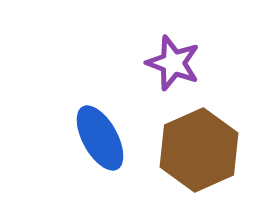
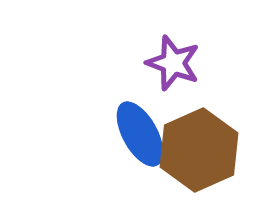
blue ellipse: moved 40 px right, 4 px up
